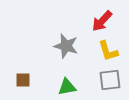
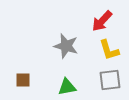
yellow L-shape: moved 1 px right, 1 px up
